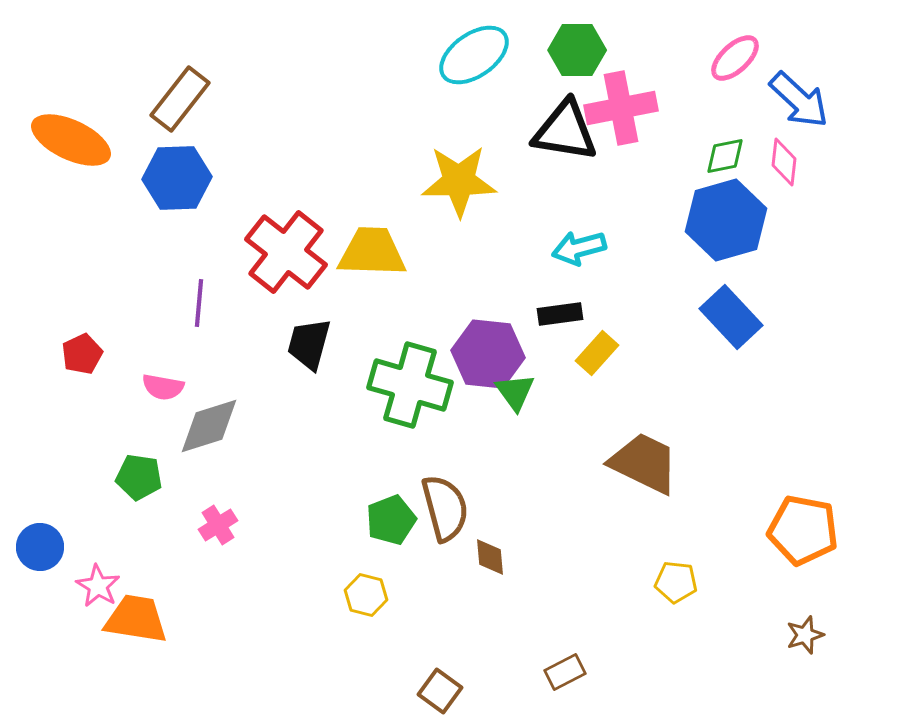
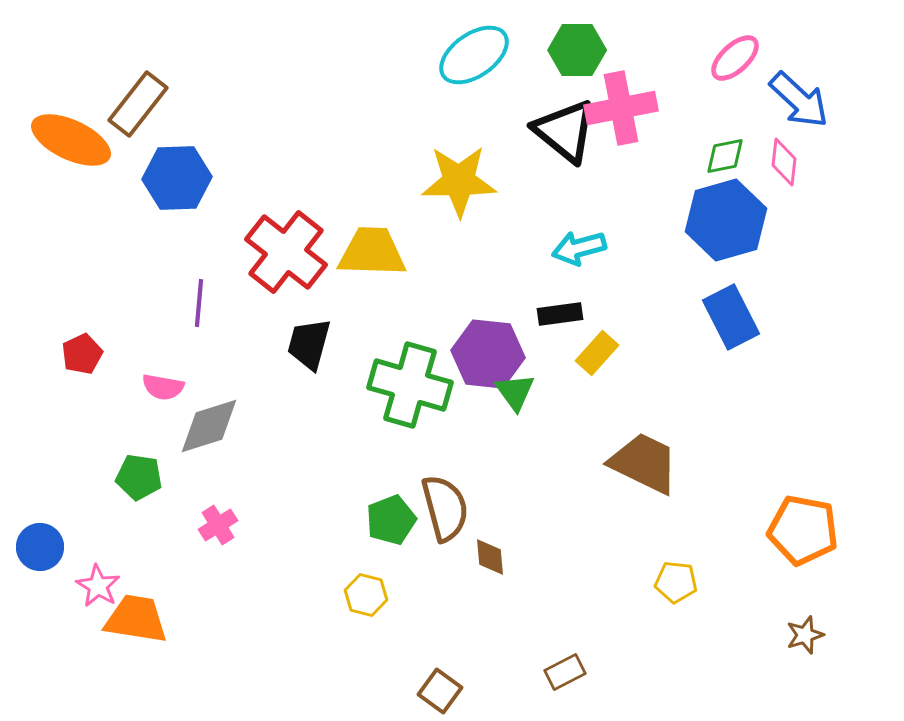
brown rectangle at (180, 99): moved 42 px left, 5 px down
black triangle at (565, 131): rotated 30 degrees clockwise
blue rectangle at (731, 317): rotated 16 degrees clockwise
